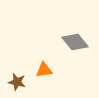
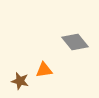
brown star: moved 3 px right, 1 px up
